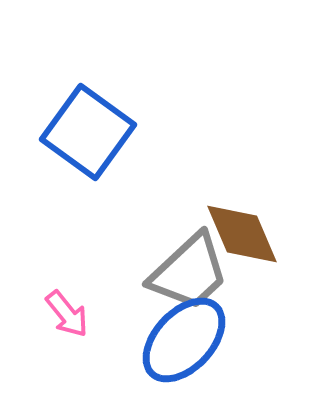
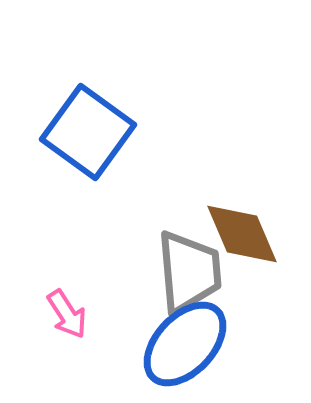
gray trapezoid: rotated 52 degrees counterclockwise
pink arrow: rotated 6 degrees clockwise
blue ellipse: moved 1 px right, 4 px down
